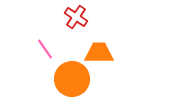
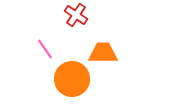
red cross: moved 2 px up
orange trapezoid: moved 4 px right
